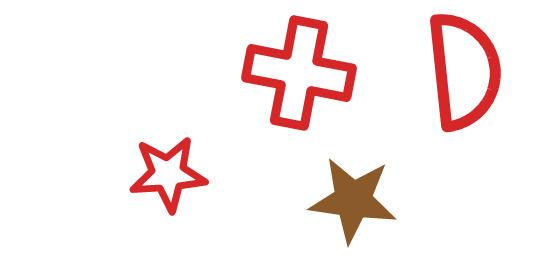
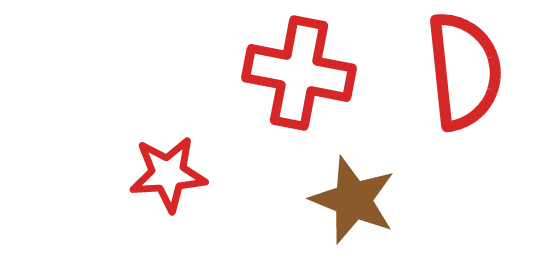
brown star: rotated 14 degrees clockwise
